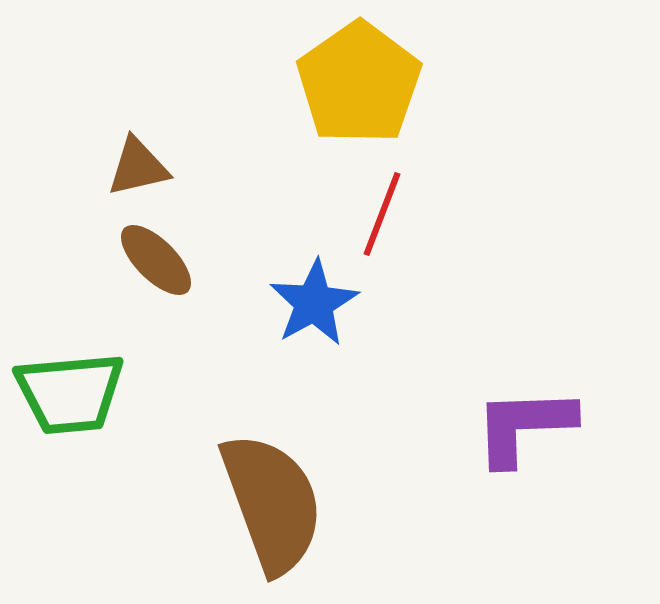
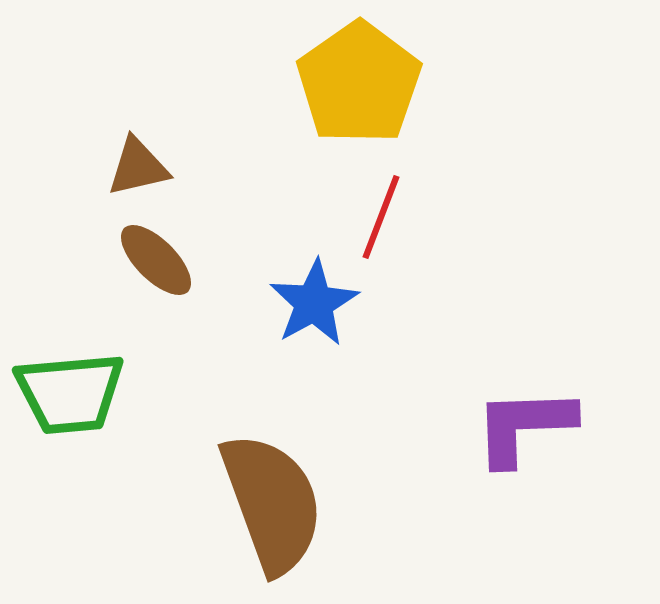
red line: moved 1 px left, 3 px down
